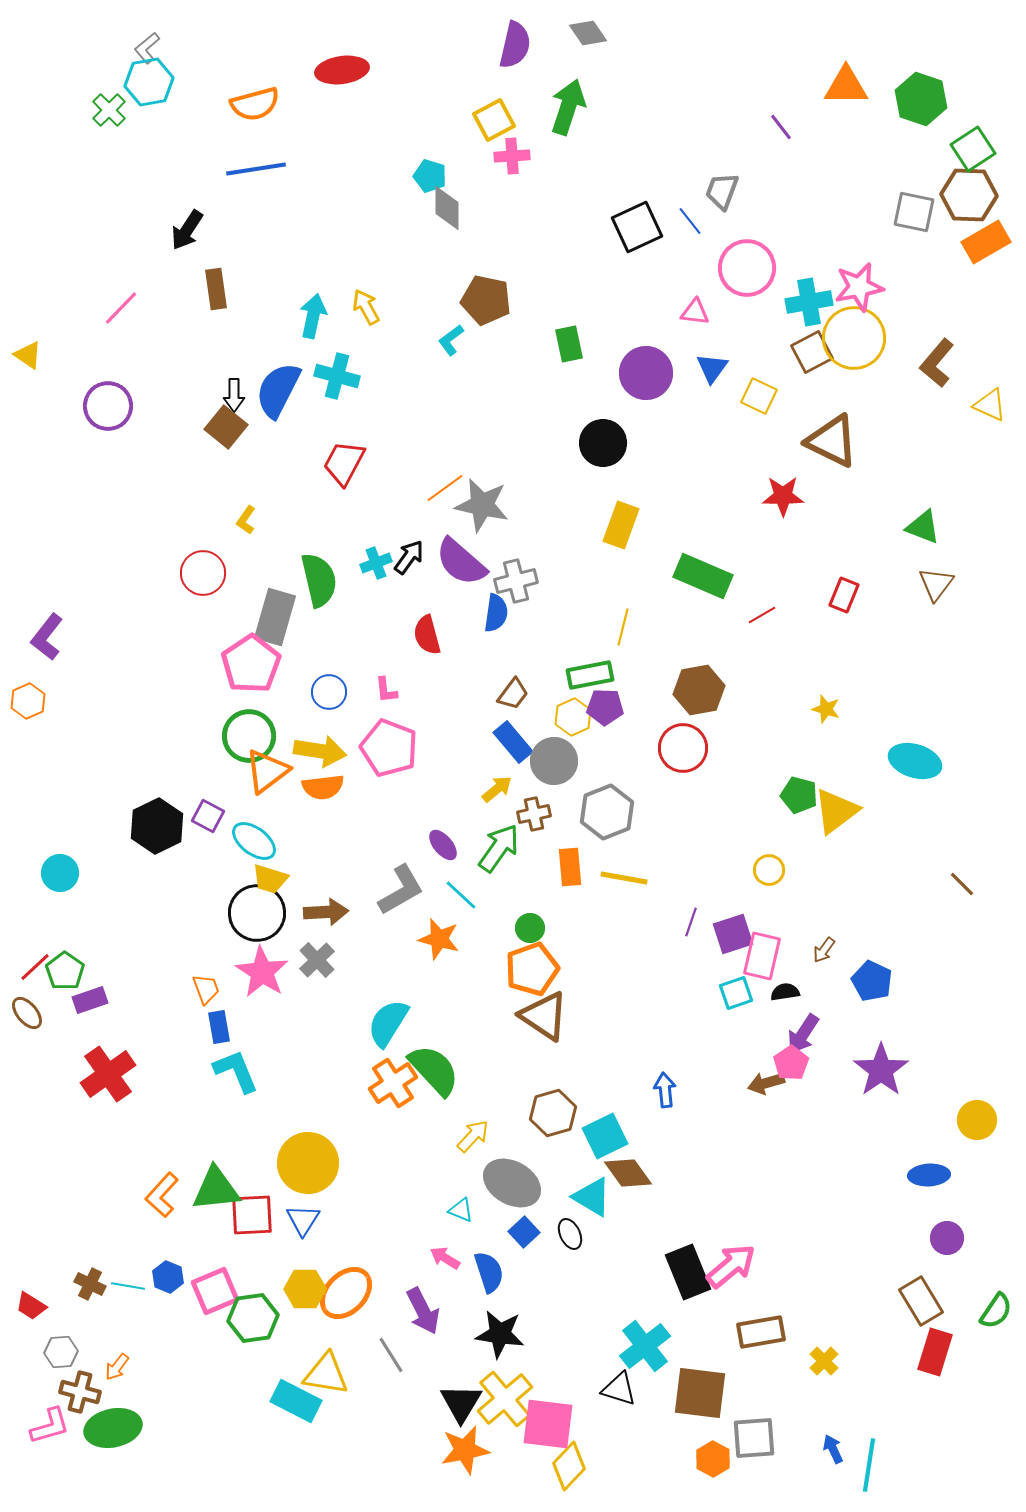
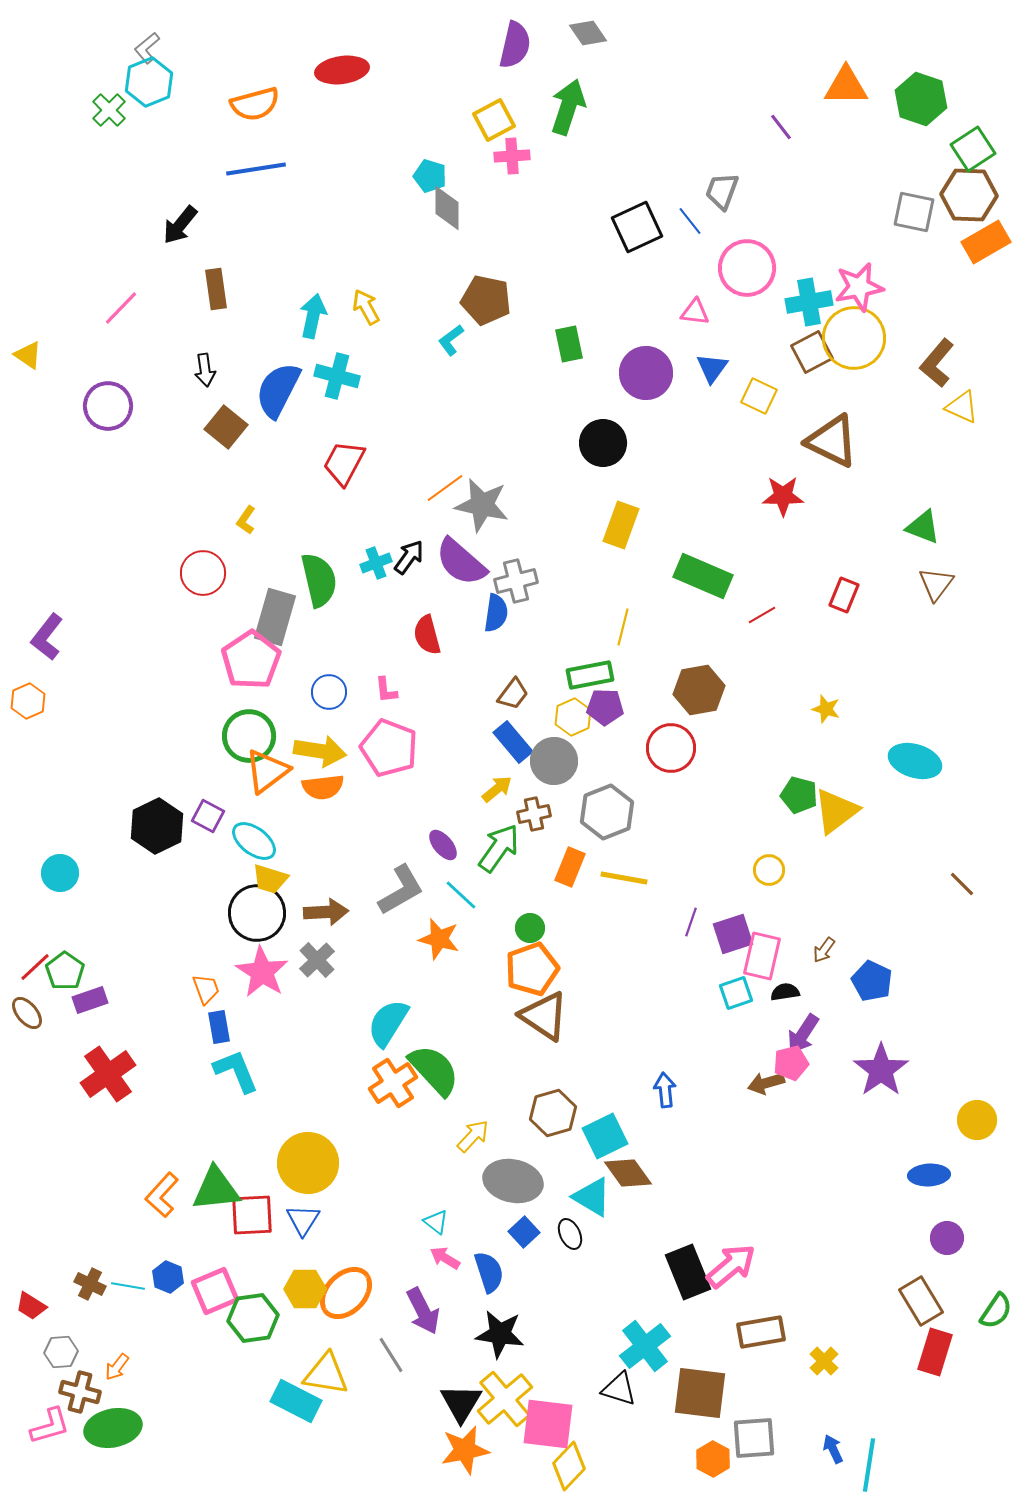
cyan hexagon at (149, 82): rotated 12 degrees counterclockwise
black arrow at (187, 230): moved 7 px left, 5 px up; rotated 6 degrees clockwise
black arrow at (234, 395): moved 29 px left, 25 px up; rotated 8 degrees counterclockwise
yellow triangle at (990, 405): moved 28 px left, 2 px down
pink pentagon at (251, 664): moved 4 px up
red circle at (683, 748): moved 12 px left
orange rectangle at (570, 867): rotated 27 degrees clockwise
pink pentagon at (791, 1063): rotated 20 degrees clockwise
gray ellipse at (512, 1183): moved 1 px right, 2 px up; rotated 18 degrees counterclockwise
cyan triangle at (461, 1210): moved 25 px left, 12 px down; rotated 16 degrees clockwise
